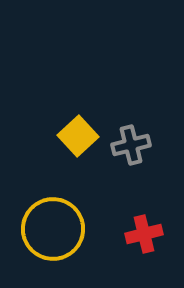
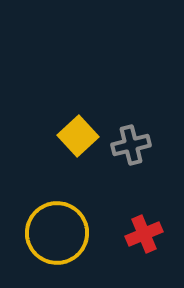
yellow circle: moved 4 px right, 4 px down
red cross: rotated 9 degrees counterclockwise
